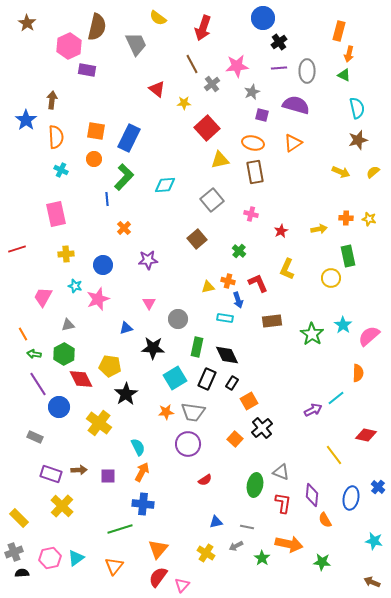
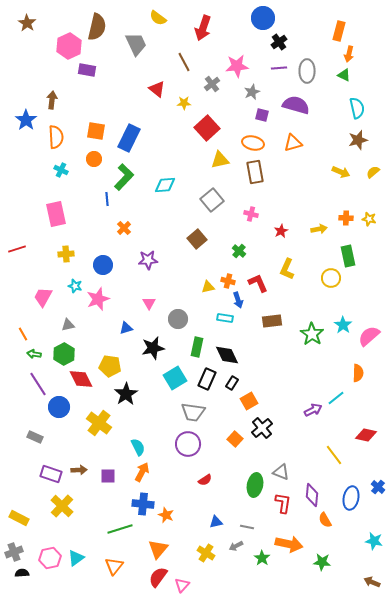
brown line at (192, 64): moved 8 px left, 2 px up
orange triangle at (293, 143): rotated 18 degrees clockwise
black star at (153, 348): rotated 15 degrees counterclockwise
orange star at (166, 412): moved 103 px down; rotated 28 degrees clockwise
yellow rectangle at (19, 518): rotated 18 degrees counterclockwise
